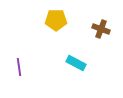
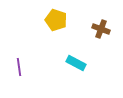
yellow pentagon: rotated 20 degrees clockwise
